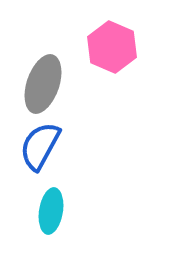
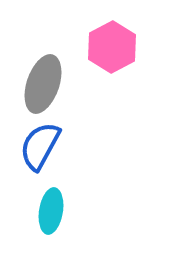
pink hexagon: rotated 9 degrees clockwise
